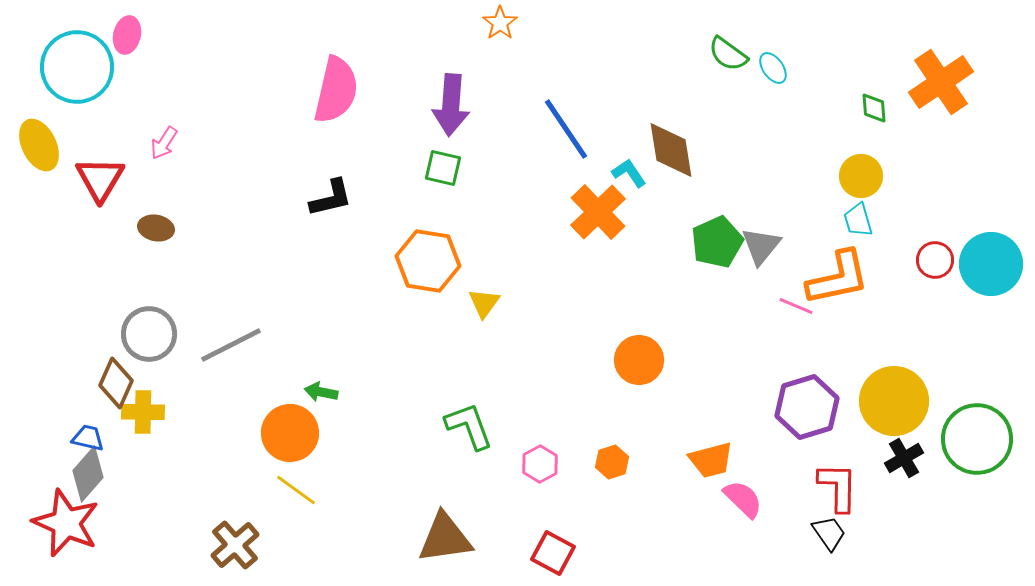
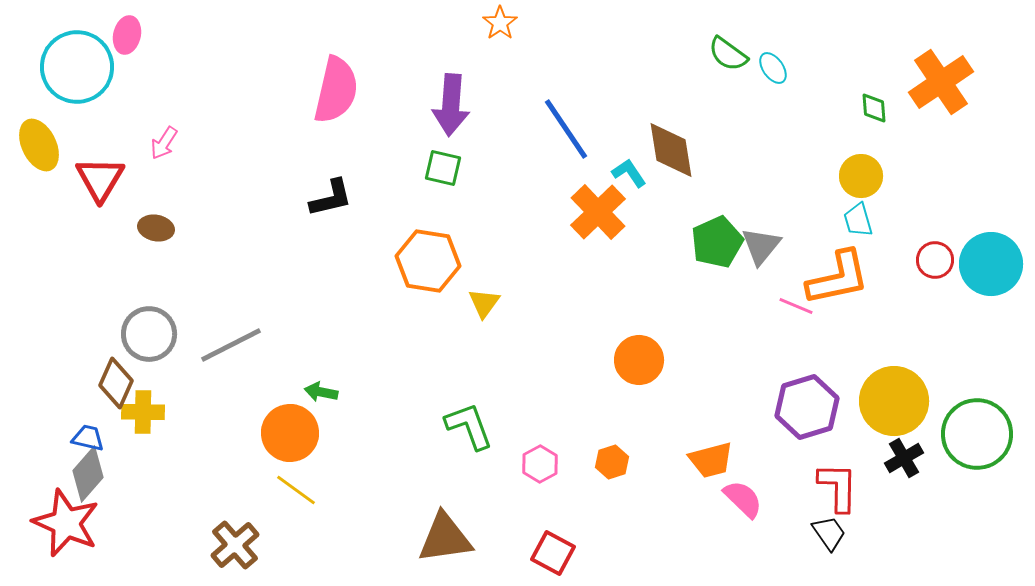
green circle at (977, 439): moved 5 px up
